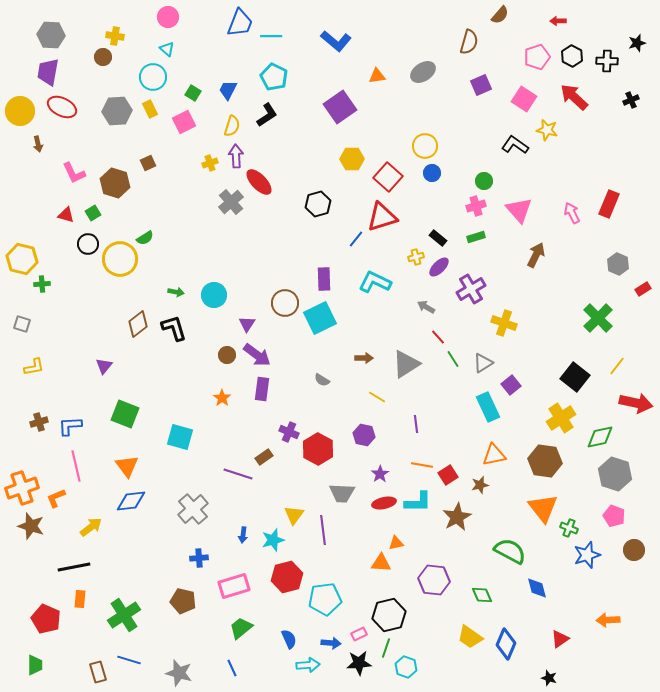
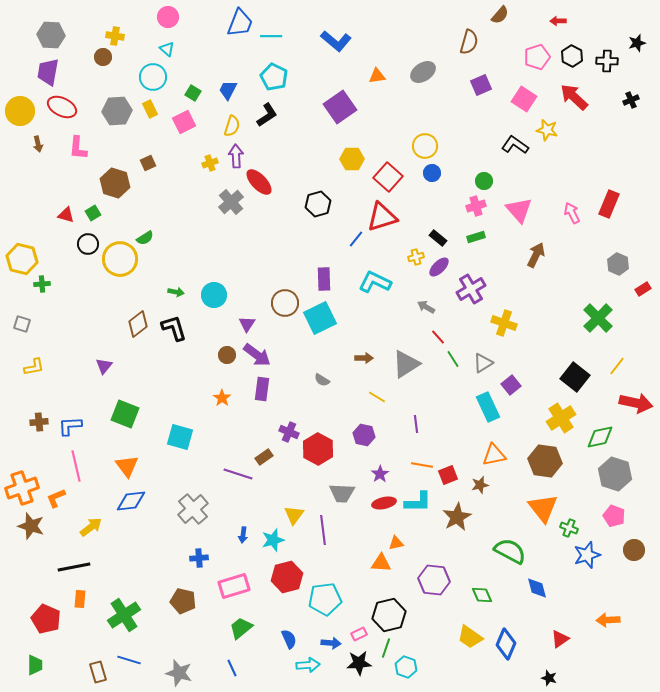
pink L-shape at (74, 173): moved 4 px right, 25 px up; rotated 30 degrees clockwise
brown cross at (39, 422): rotated 12 degrees clockwise
red square at (448, 475): rotated 12 degrees clockwise
